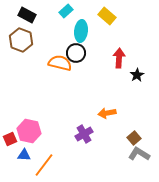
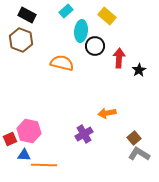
black circle: moved 19 px right, 7 px up
orange semicircle: moved 2 px right
black star: moved 2 px right, 5 px up
orange line: rotated 55 degrees clockwise
